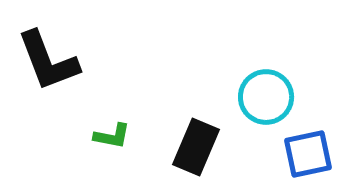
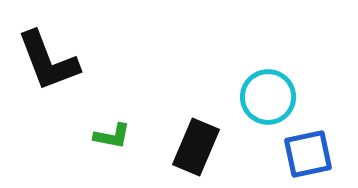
cyan circle: moved 2 px right
